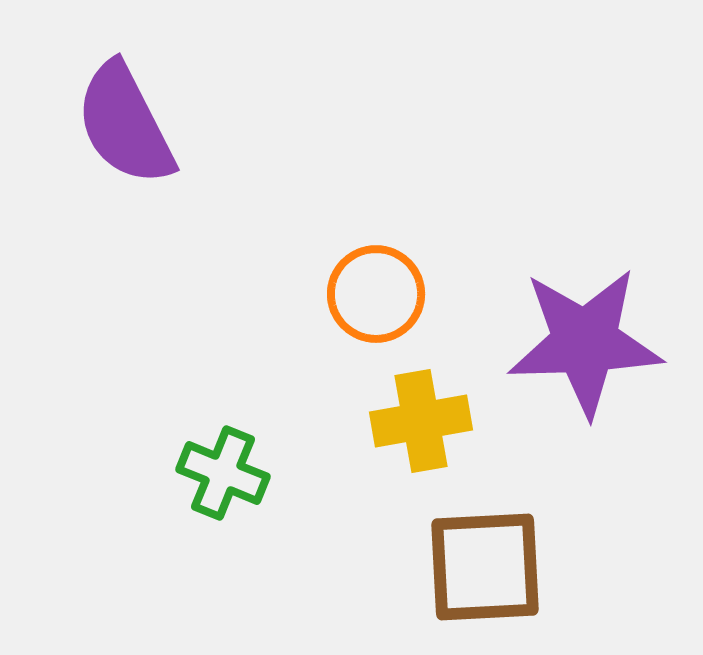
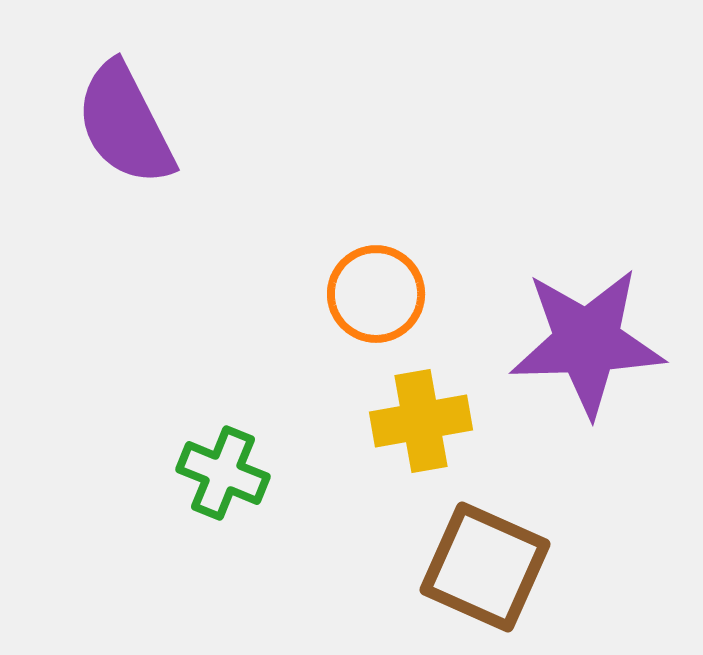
purple star: moved 2 px right
brown square: rotated 27 degrees clockwise
